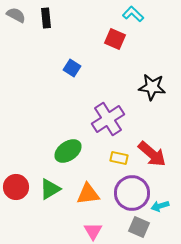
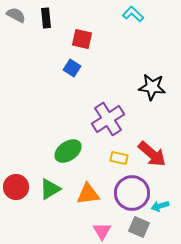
red square: moved 33 px left; rotated 10 degrees counterclockwise
pink triangle: moved 9 px right
